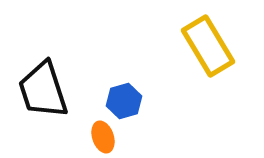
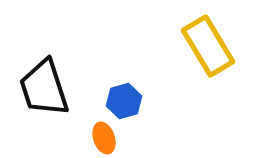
black trapezoid: moved 1 px right, 2 px up
orange ellipse: moved 1 px right, 1 px down
